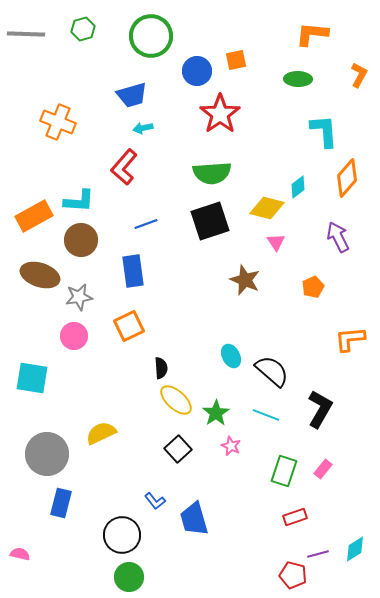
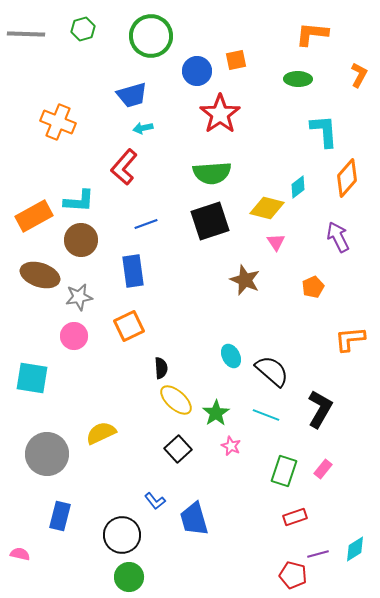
blue rectangle at (61, 503): moved 1 px left, 13 px down
